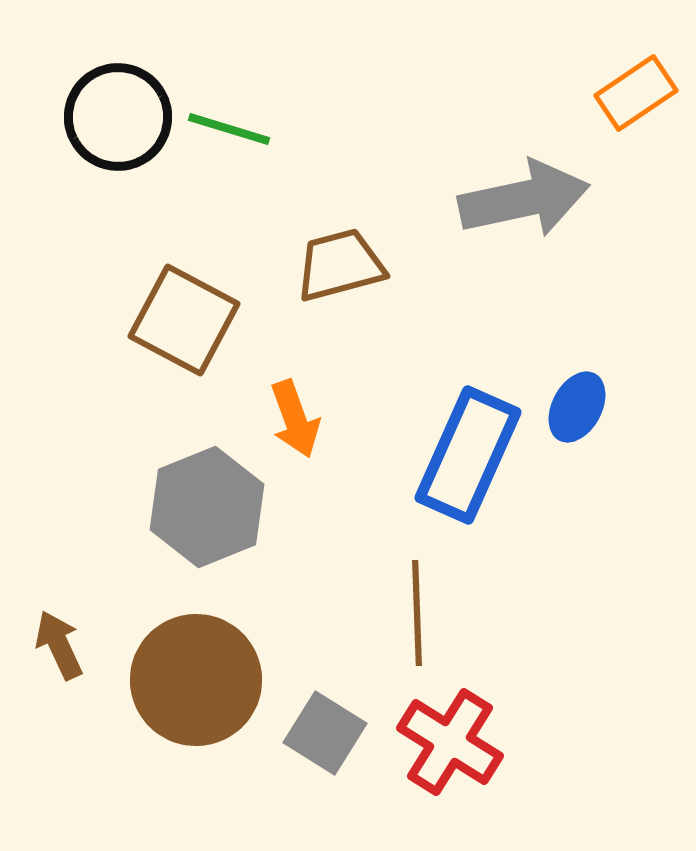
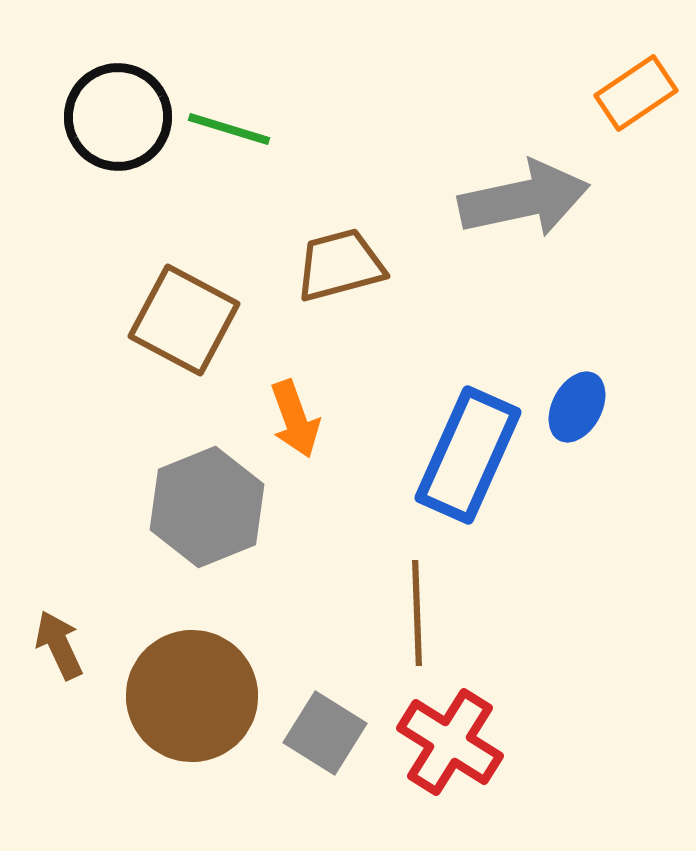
brown circle: moved 4 px left, 16 px down
